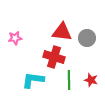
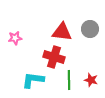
gray circle: moved 3 px right, 9 px up
